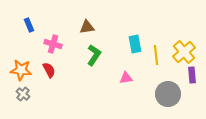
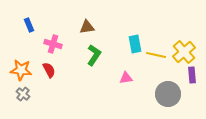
yellow line: rotated 72 degrees counterclockwise
